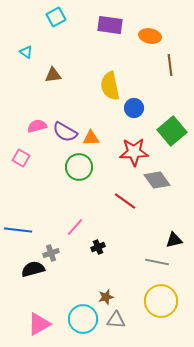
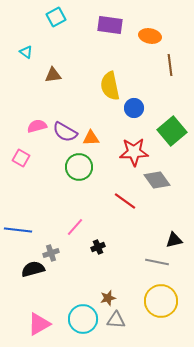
brown star: moved 2 px right, 1 px down
